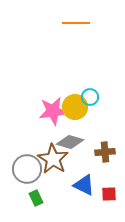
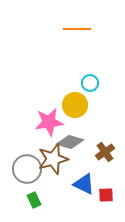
orange line: moved 1 px right, 6 px down
cyan circle: moved 14 px up
yellow circle: moved 2 px up
pink star: moved 4 px left, 11 px down
brown cross: rotated 30 degrees counterclockwise
brown star: rotated 24 degrees clockwise
blue triangle: moved 1 px up
red square: moved 3 px left, 1 px down
green rectangle: moved 2 px left, 2 px down
